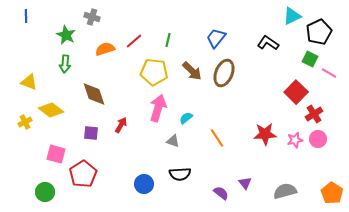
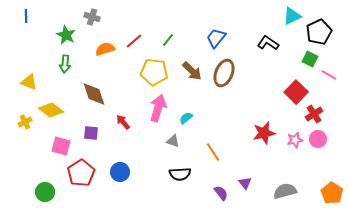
green line: rotated 24 degrees clockwise
pink line: moved 2 px down
red arrow: moved 2 px right, 3 px up; rotated 70 degrees counterclockwise
red star: moved 1 px left, 1 px up; rotated 10 degrees counterclockwise
orange line: moved 4 px left, 14 px down
pink square: moved 5 px right, 8 px up
red pentagon: moved 2 px left, 1 px up
blue circle: moved 24 px left, 12 px up
purple semicircle: rotated 14 degrees clockwise
